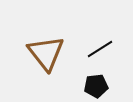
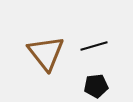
black line: moved 6 px left, 3 px up; rotated 16 degrees clockwise
